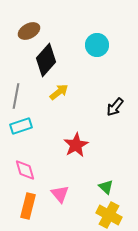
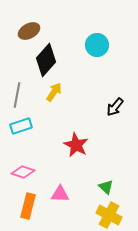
yellow arrow: moved 5 px left; rotated 18 degrees counterclockwise
gray line: moved 1 px right, 1 px up
red star: rotated 15 degrees counterclockwise
pink diamond: moved 2 px left, 2 px down; rotated 55 degrees counterclockwise
pink triangle: rotated 48 degrees counterclockwise
